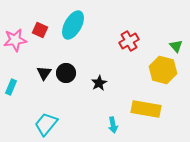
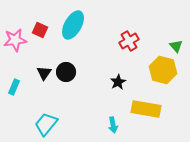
black circle: moved 1 px up
black star: moved 19 px right, 1 px up
cyan rectangle: moved 3 px right
